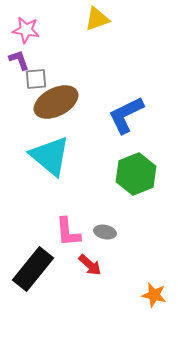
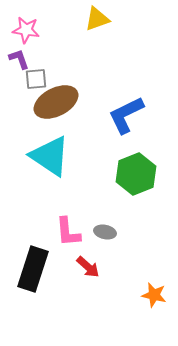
purple L-shape: moved 1 px up
cyan triangle: rotated 6 degrees counterclockwise
red arrow: moved 2 px left, 2 px down
black rectangle: rotated 21 degrees counterclockwise
